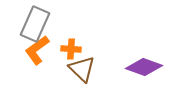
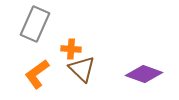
orange L-shape: moved 24 px down
purple diamond: moved 7 px down
